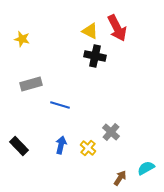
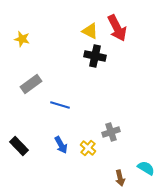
gray rectangle: rotated 20 degrees counterclockwise
gray cross: rotated 30 degrees clockwise
blue arrow: rotated 138 degrees clockwise
cyan semicircle: rotated 60 degrees clockwise
brown arrow: rotated 133 degrees clockwise
